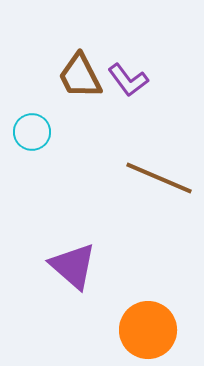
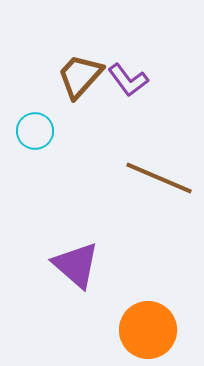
brown trapezoid: rotated 69 degrees clockwise
cyan circle: moved 3 px right, 1 px up
purple triangle: moved 3 px right, 1 px up
